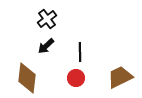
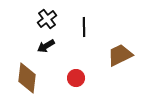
black arrow: rotated 12 degrees clockwise
black line: moved 4 px right, 25 px up
brown trapezoid: moved 22 px up
